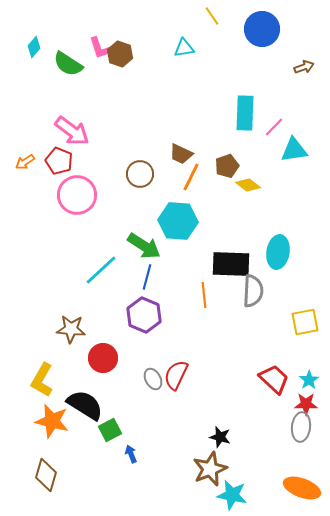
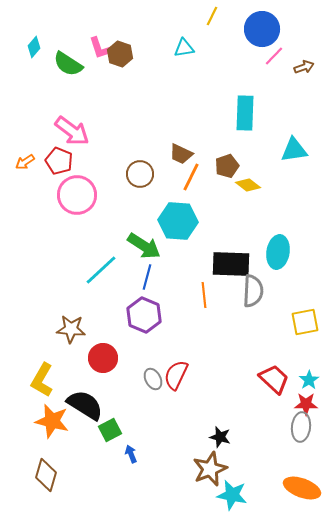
yellow line at (212, 16): rotated 60 degrees clockwise
pink line at (274, 127): moved 71 px up
